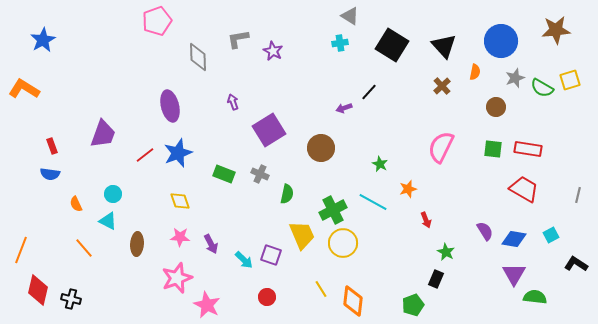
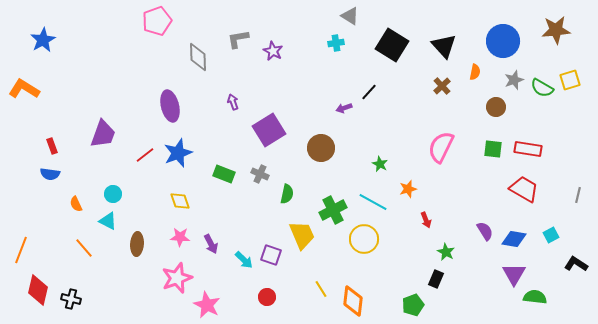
blue circle at (501, 41): moved 2 px right
cyan cross at (340, 43): moved 4 px left
gray star at (515, 78): moved 1 px left, 2 px down
yellow circle at (343, 243): moved 21 px right, 4 px up
